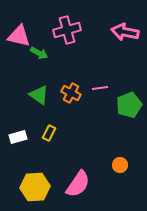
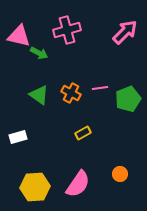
pink arrow: rotated 124 degrees clockwise
green pentagon: moved 1 px left, 6 px up
yellow rectangle: moved 34 px right; rotated 35 degrees clockwise
orange circle: moved 9 px down
